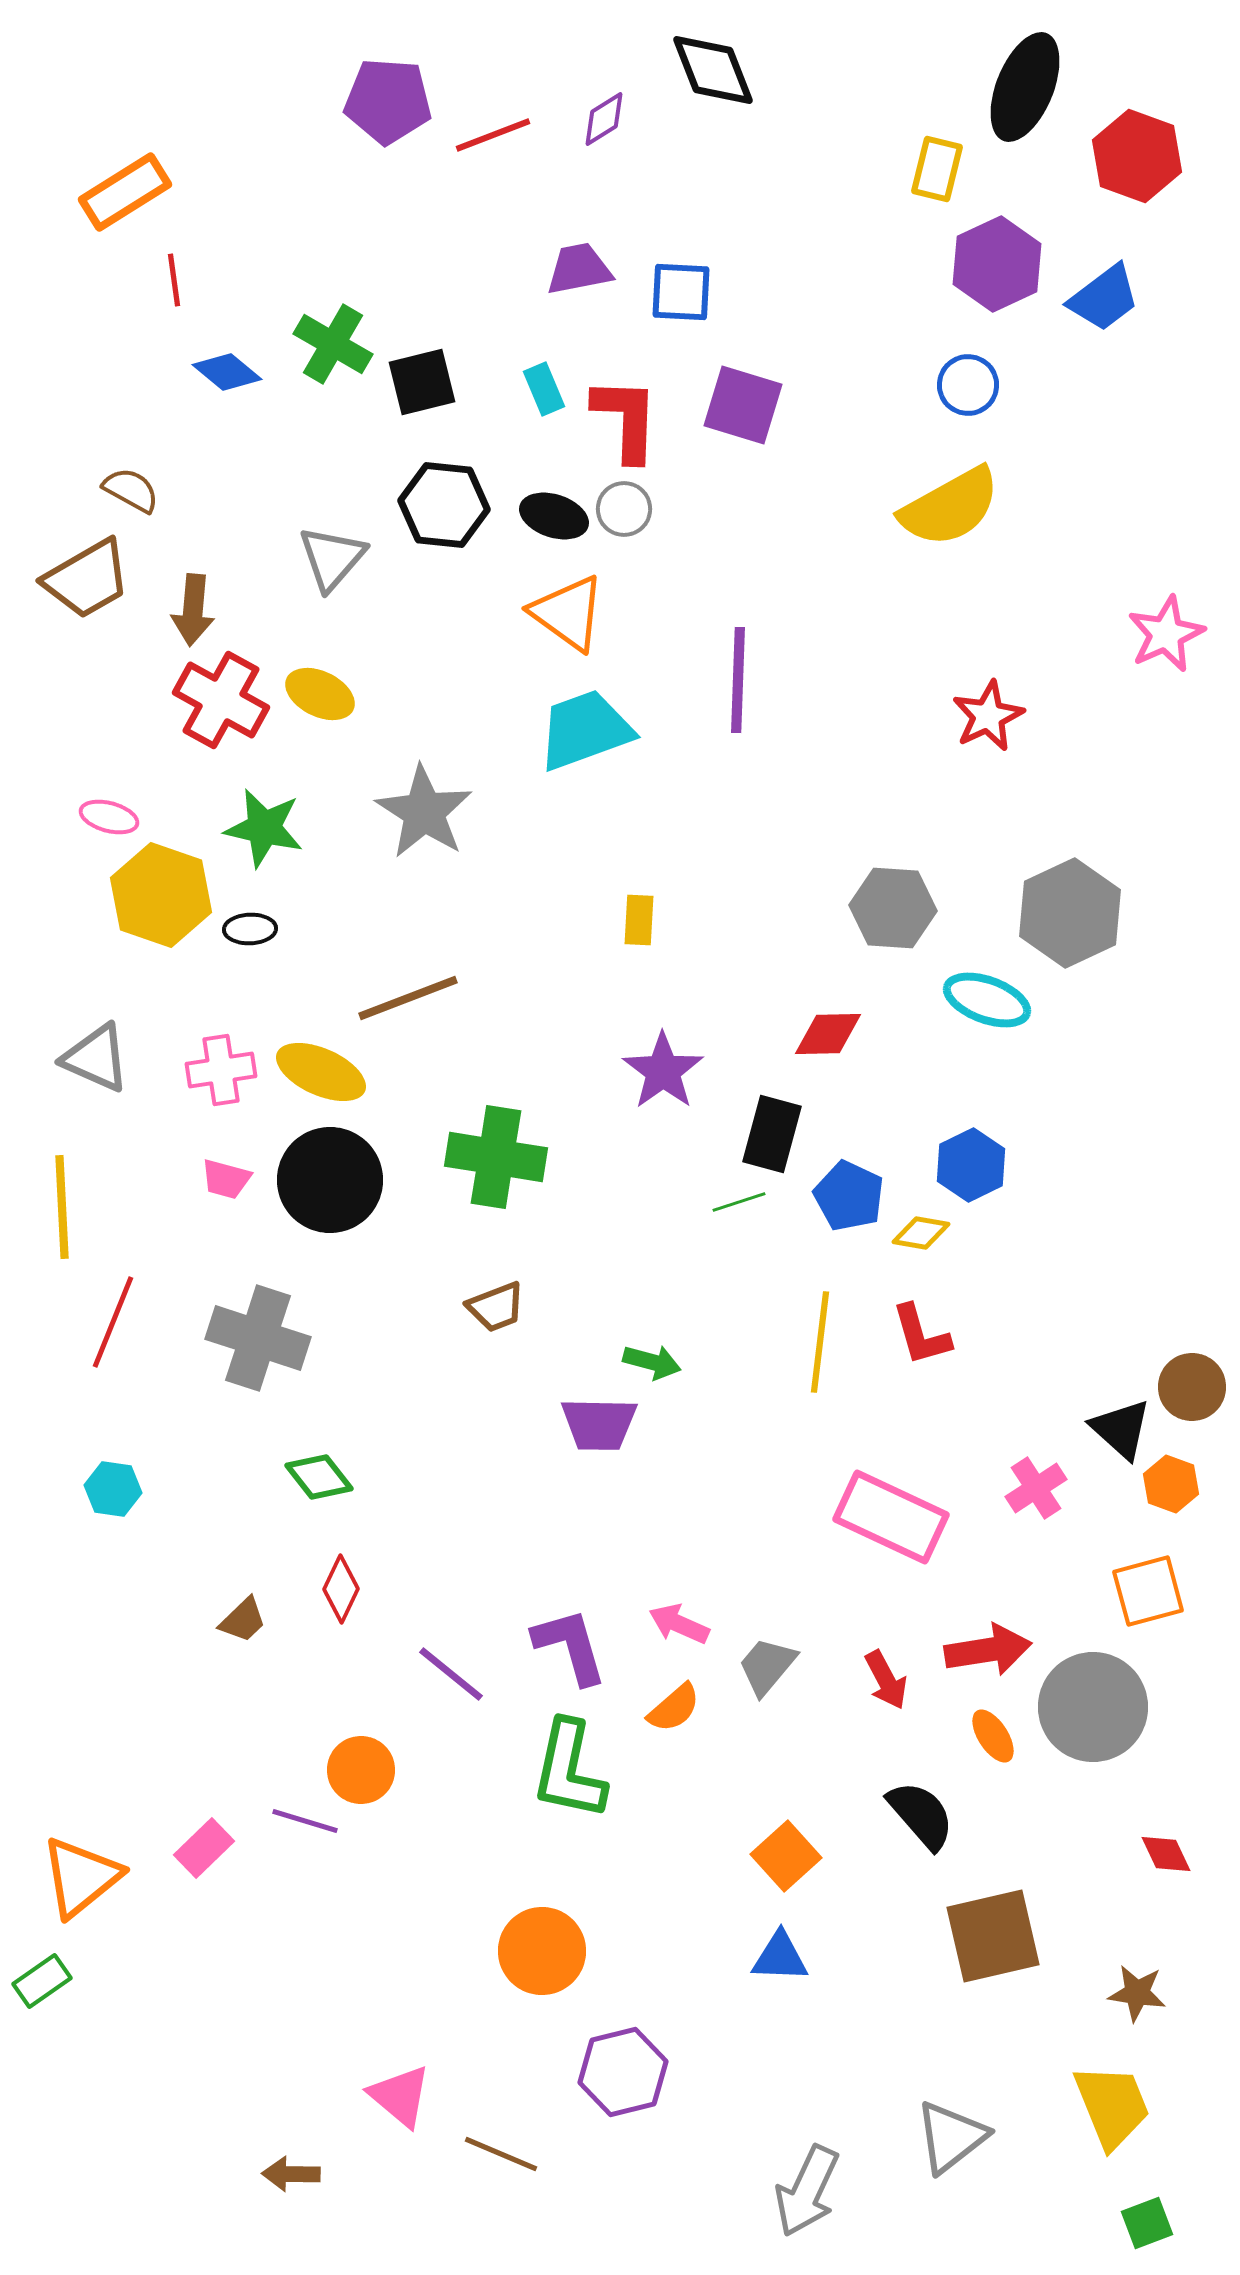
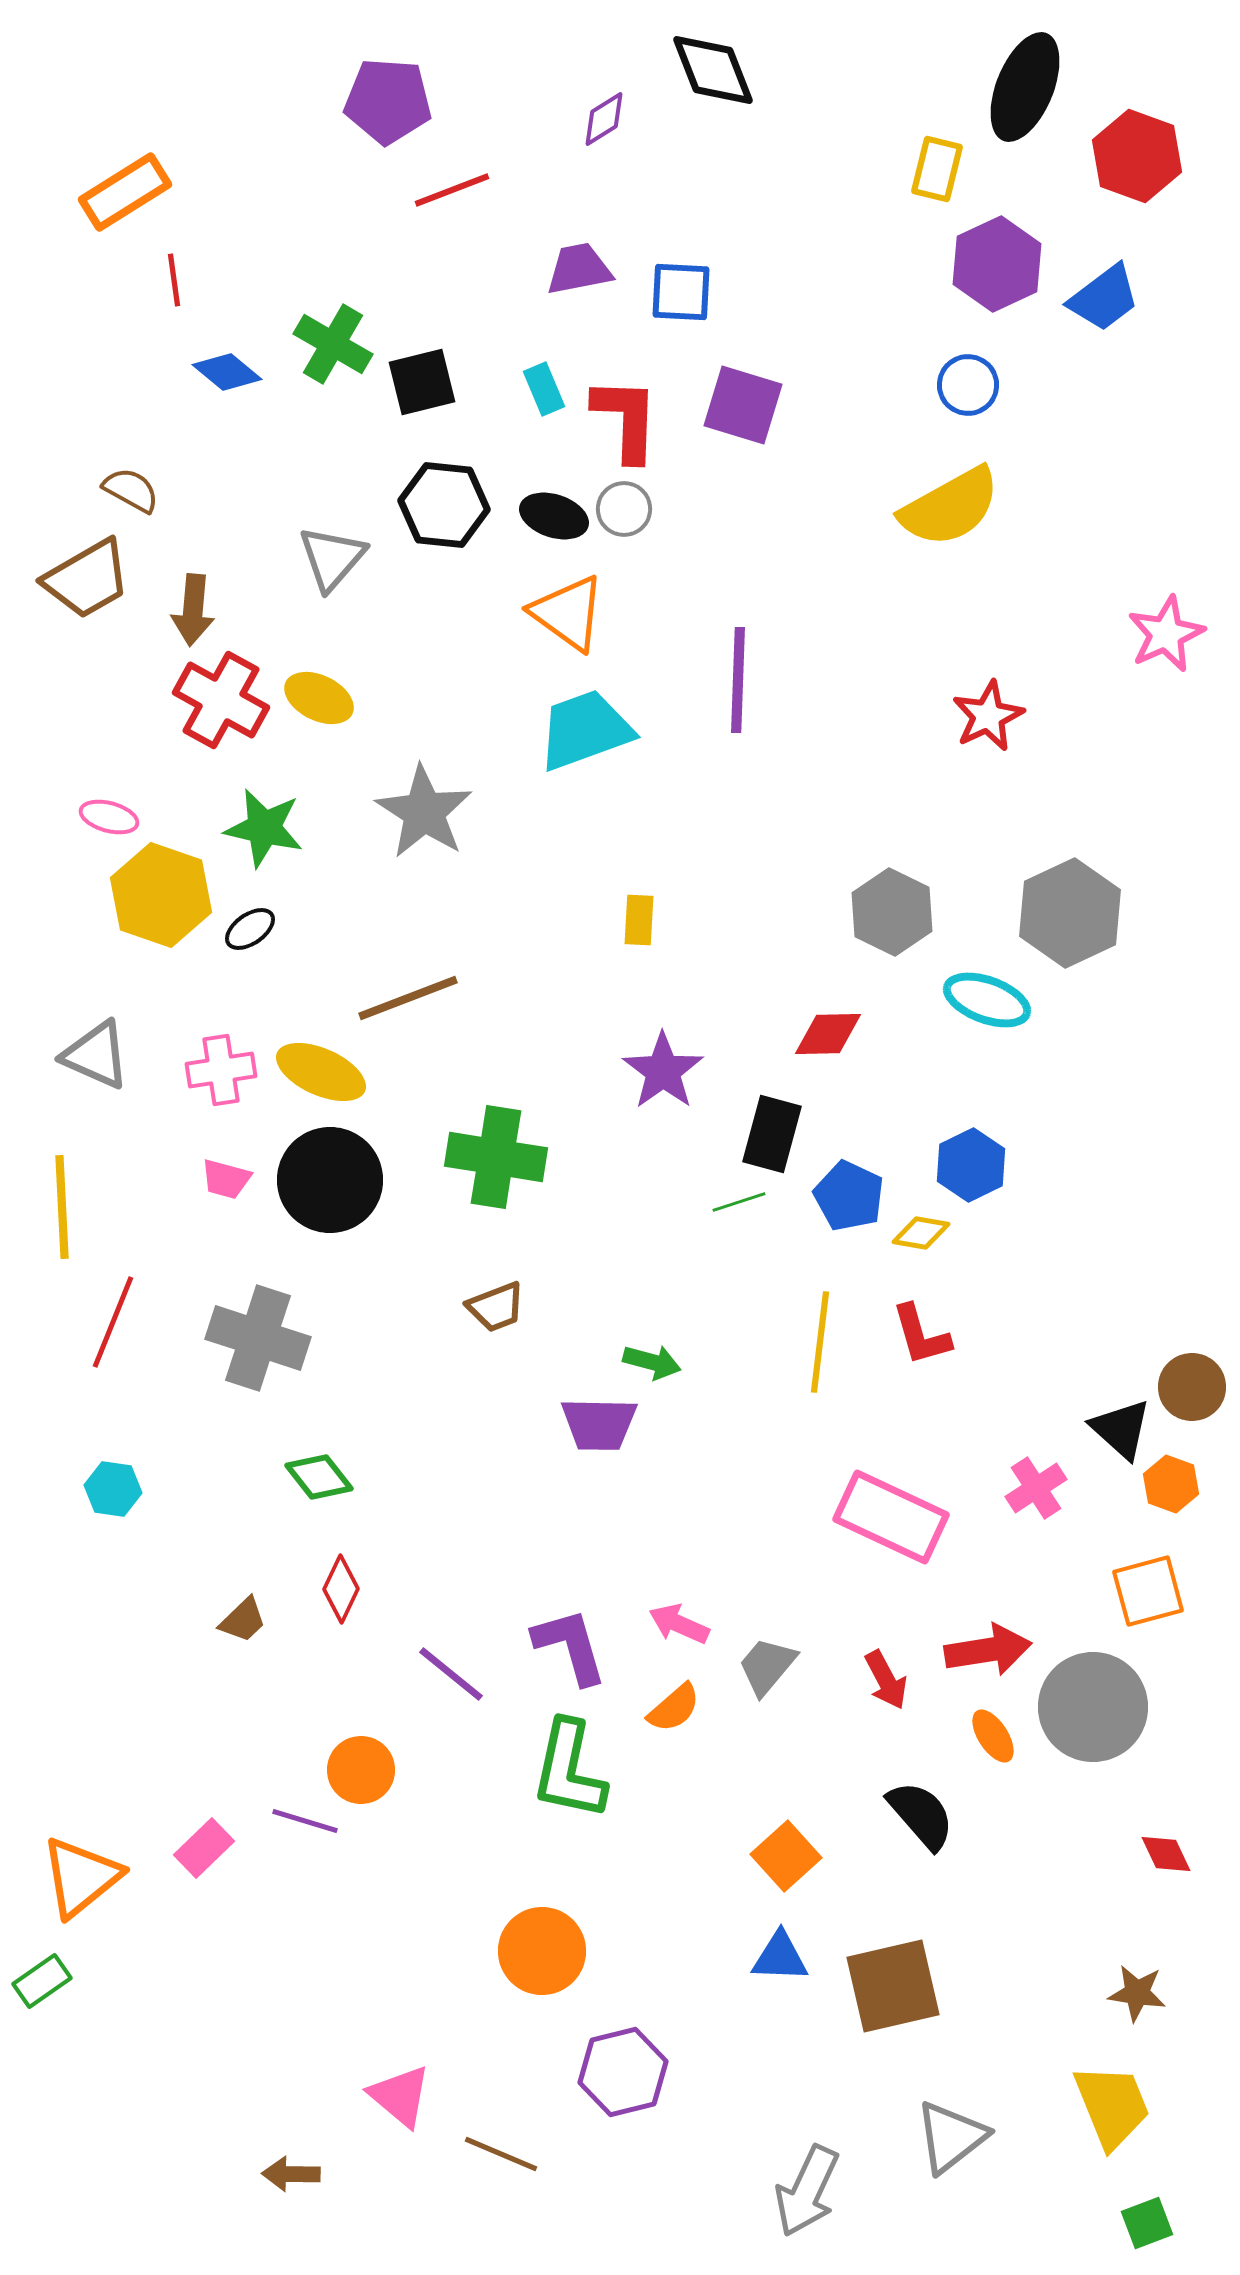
red line at (493, 135): moved 41 px left, 55 px down
yellow ellipse at (320, 694): moved 1 px left, 4 px down
gray hexagon at (893, 908): moved 1 px left, 4 px down; rotated 22 degrees clockwise
black ellipse at (250, 929): rotated 33 degrees counterclockwise
gray triangle at (96, 1058): moved 3 px up
brown square at (993, 1936): moved 100 px left, 50 px down
